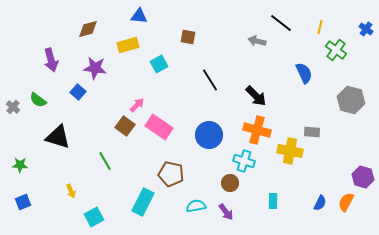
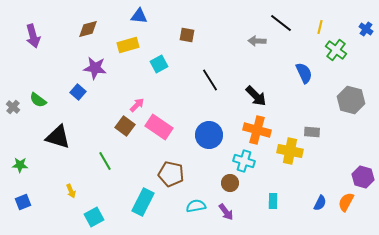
brown square at (188, 37): moved 1 px left, 2 px up
gray arrow at (257, 41): rotated 12 degrees counterclockwise
purple arrow at (51, 60): moved 18 px left, 24 px up
